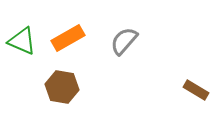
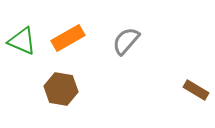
gray semicircle: moved 2 px right
brown hexagon: moved 1 px left, 2 px down
